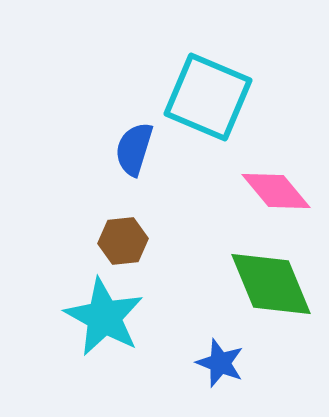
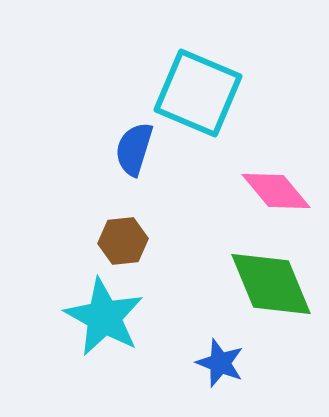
cyan square: moved 10 px left, 4 px up
